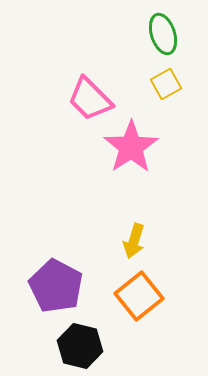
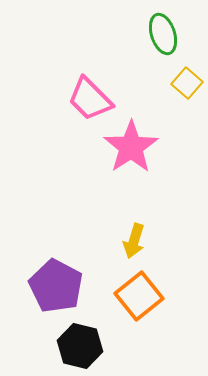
yellow square: moved 21 px right, 1 px up; rotated 20 degrees counterclockwise
